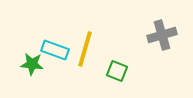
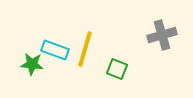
green square: moved 2 px up
